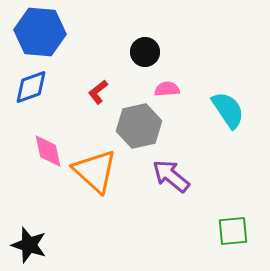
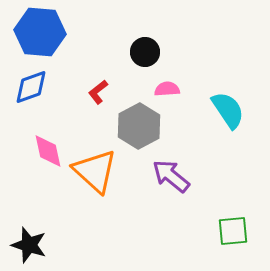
gray hexagon: rotated 15 degrees counterclockwise
